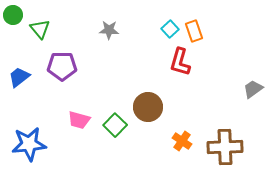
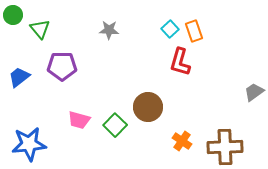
gray trapezoid: moved 1 px right, 3 px down
